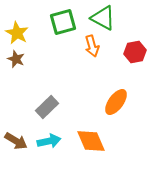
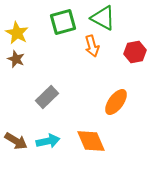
gray rectangle: moved 10 px up
cyan arrow: moved 1 px left
